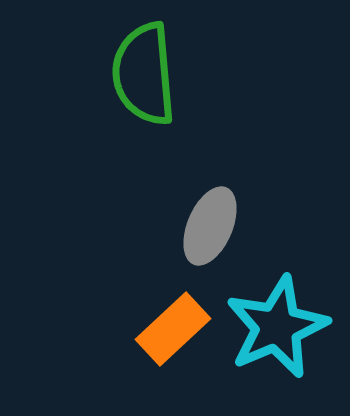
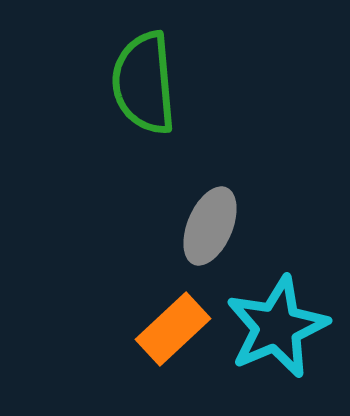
green semicircle: moved 9 px down
